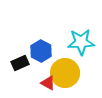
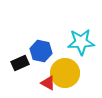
blue hexagon: rotated 15 degrees counterclockwise
